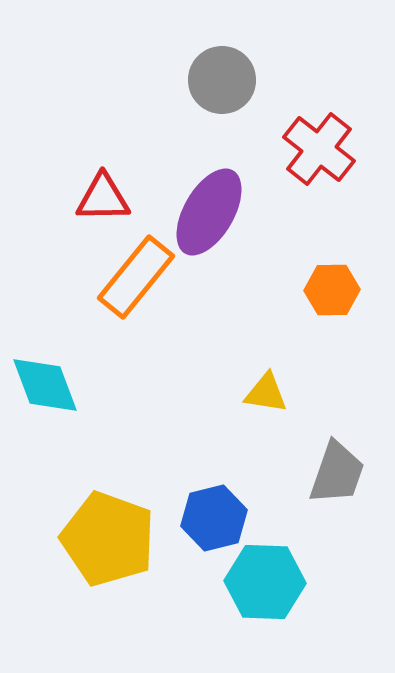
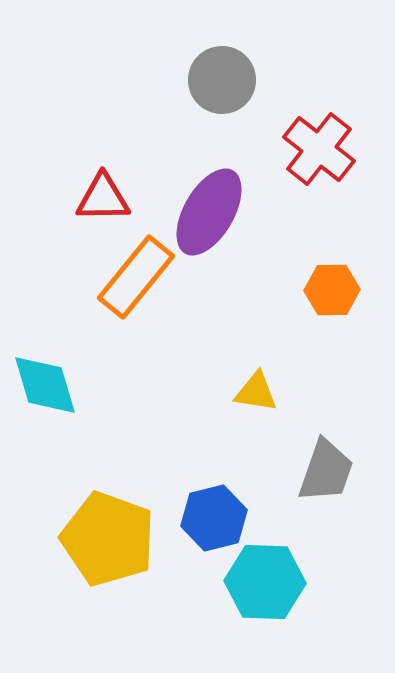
cyan diamond: rotated 4 degrees clockwise
yellow triangle: moved 10 px left, 1 px up
gray trapezoid: moved 11 px left, 2 px up
